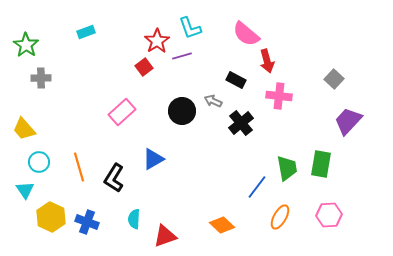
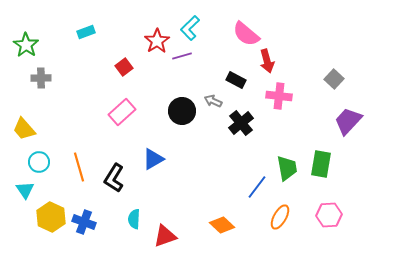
cyan L-shape: rotated 65 degrees clockwise
red square: moved 20 px left
blue cross: moved 3 px left
